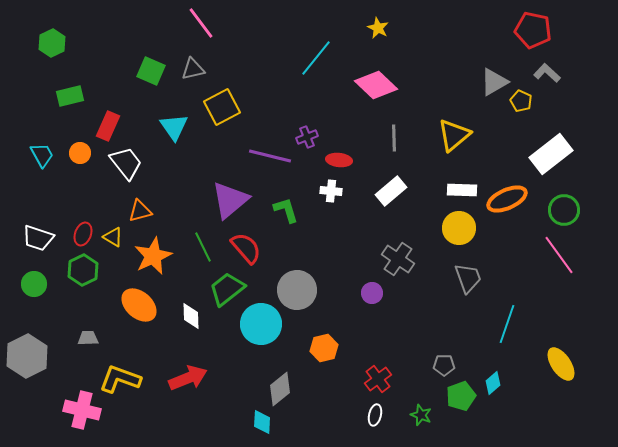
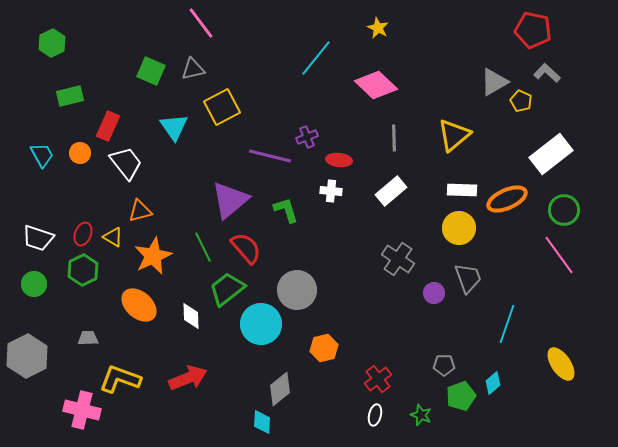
purple circle at (372, 293): moved 62 px right
